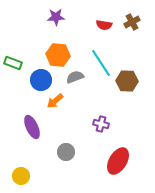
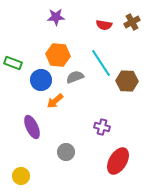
purple cross: moved 1 px right, 3 px down
